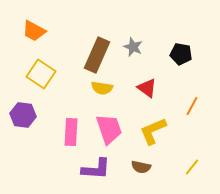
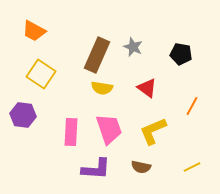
yellow line: rotated 24 degrees clockwise
